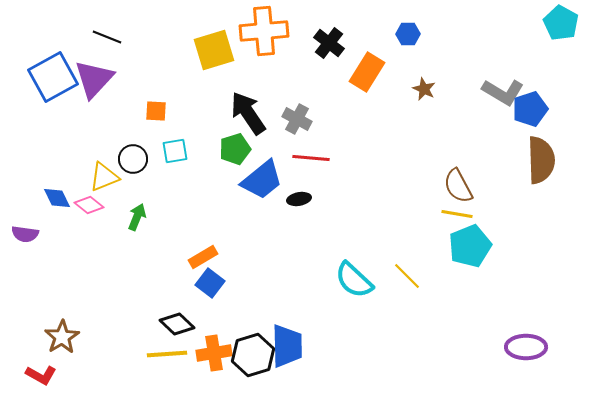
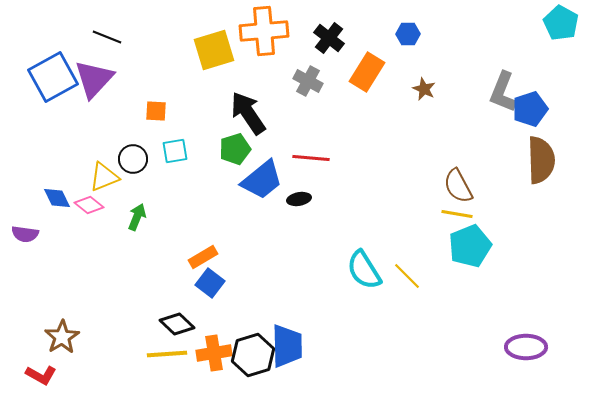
black cross at (329, 43): moved 5 px up
gray L-shape at (503, 92): rotated 81 degrees clockwise
gray cross at (297, 119): moved 11 px right, 38 px up
cyan semicircle at (354, 280): moved 10 px right, 10 px up; rotated 15 degrees clockwise
